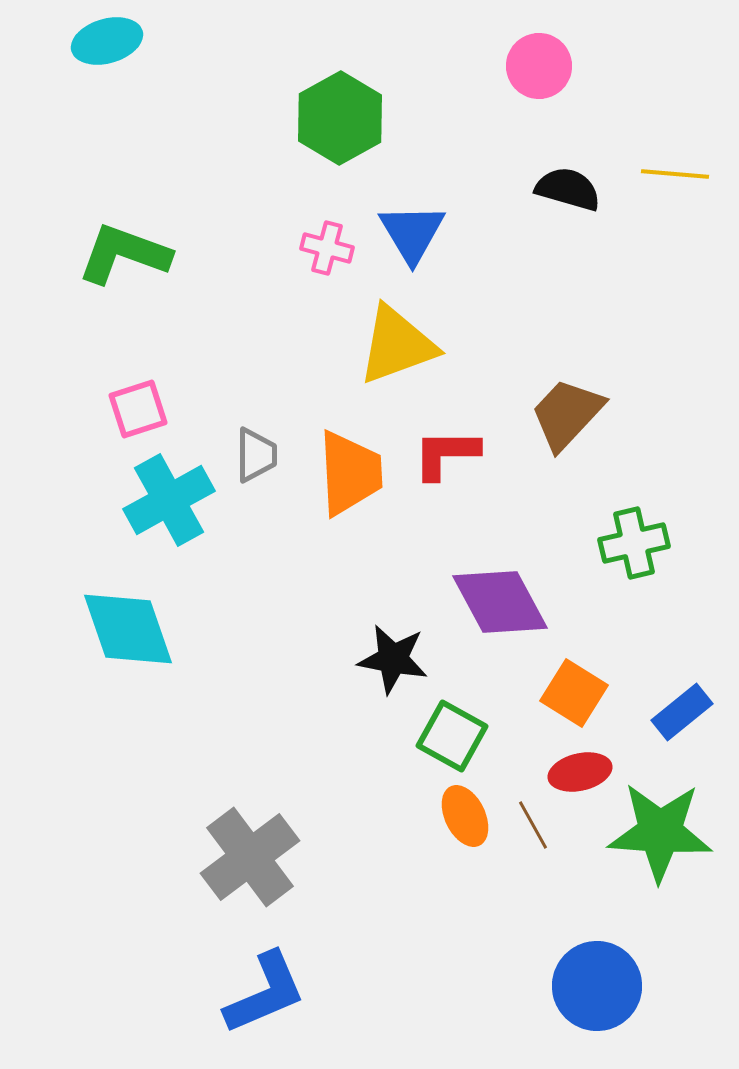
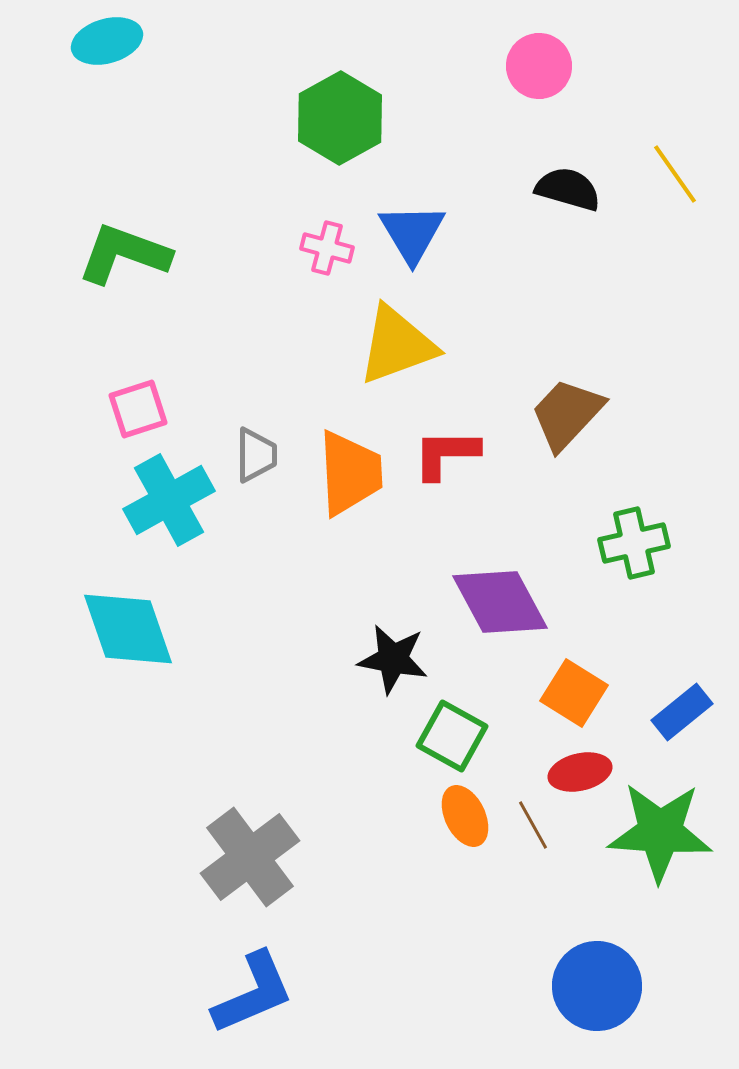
yellow line: rotated 50 degrees clockwise
blue L-shape: moved 12 px left
